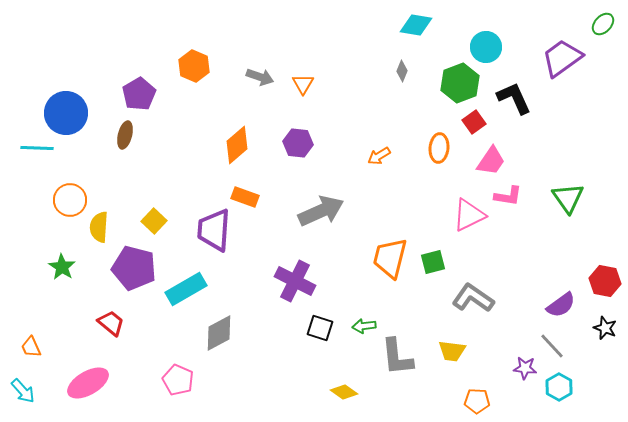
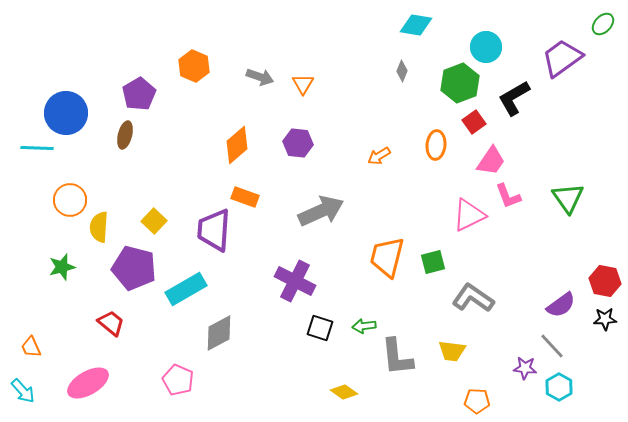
black L-shape at (514, 98): rotated 96 degrees counterclockwise
orange ellipse at (439, 148): moved 3 px left, 3 px up
pink L-shape at (508, 196): rotated 60 degrees clockwise
orange trapezoid at (390, 258): moved 3 px left, 1 px up
green star at (62, 267): rotated 24 degrees clockwise
black star at (605, 328): moved 9 px up; rotated 25 degrees counterclockwise
